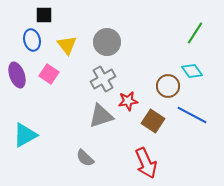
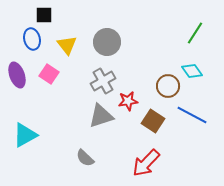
blue ellipse: moved 1 px up
gray cross: moved 2 px down
red arrow: rotated 68 degrees clockwise
